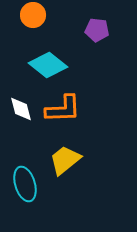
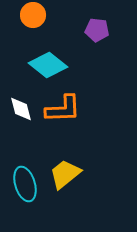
yellow trapezoid: moved 14 px down
